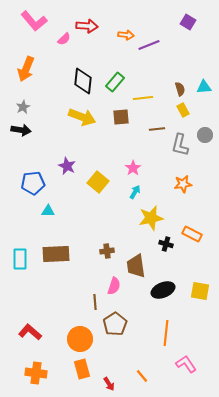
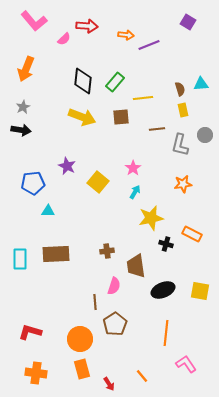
cyan triangle at (204, 87): moved 3 px left, 3 px up
yellow rectangle at (183, 110): rotated 16 degrees clockwise
red L-shape at (30, 332): rotated 25 degrees counterclockwise
